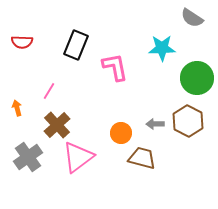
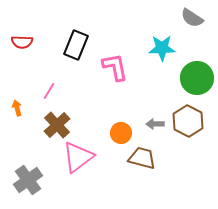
gray cross: moved 23 px down
